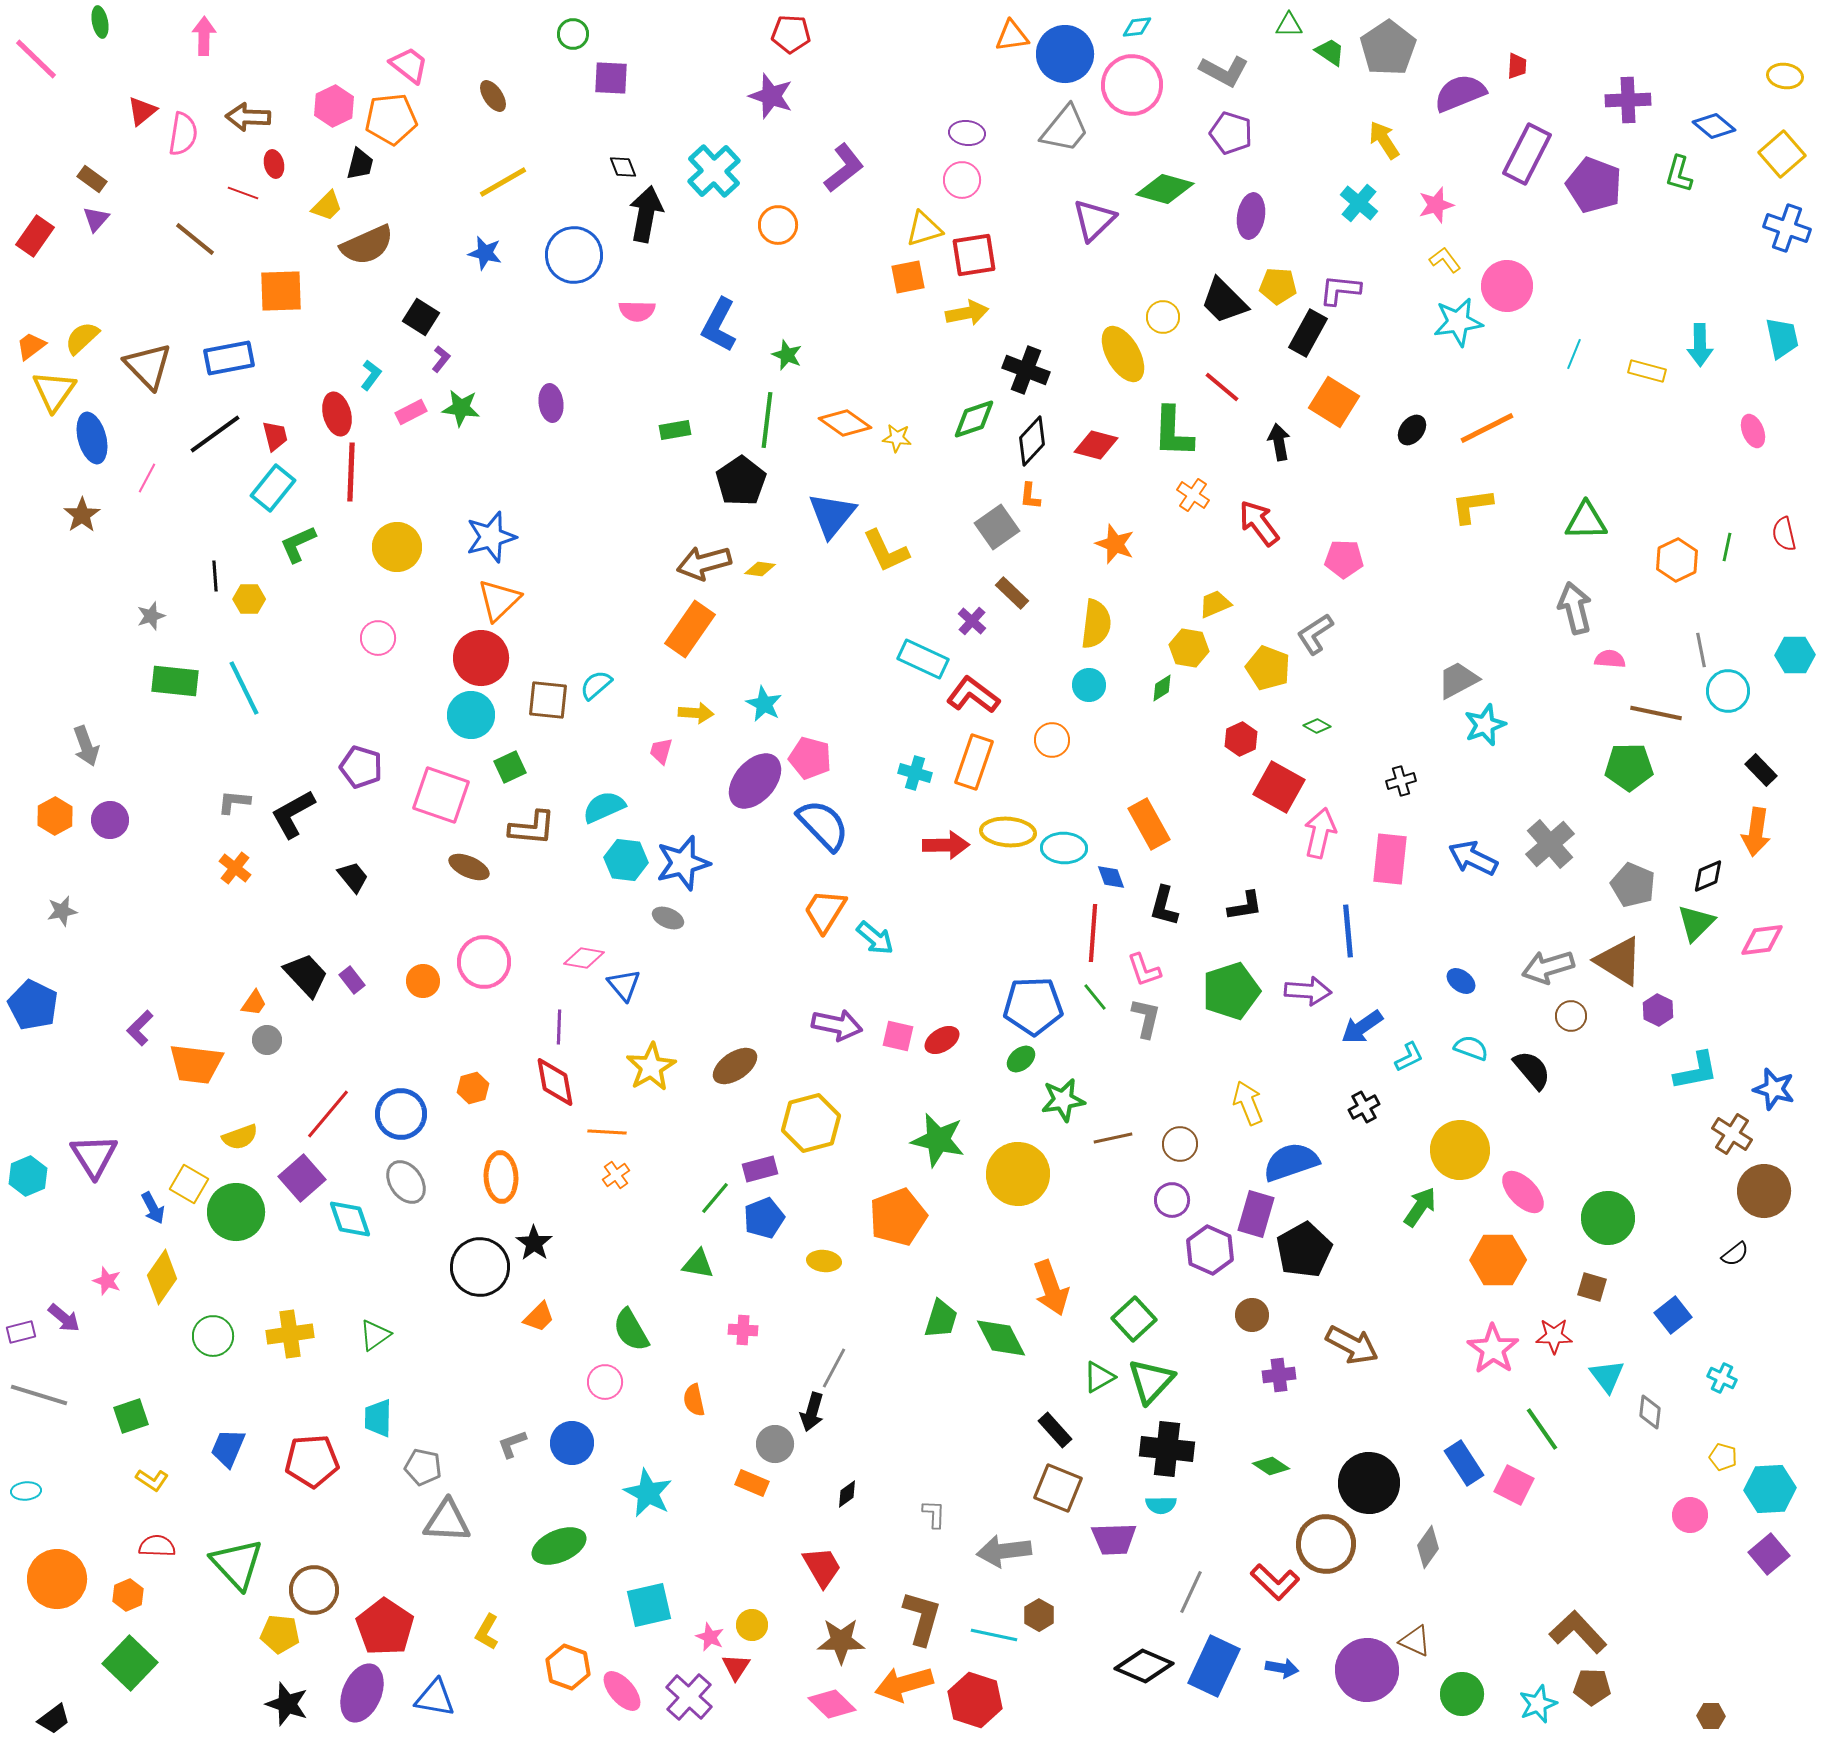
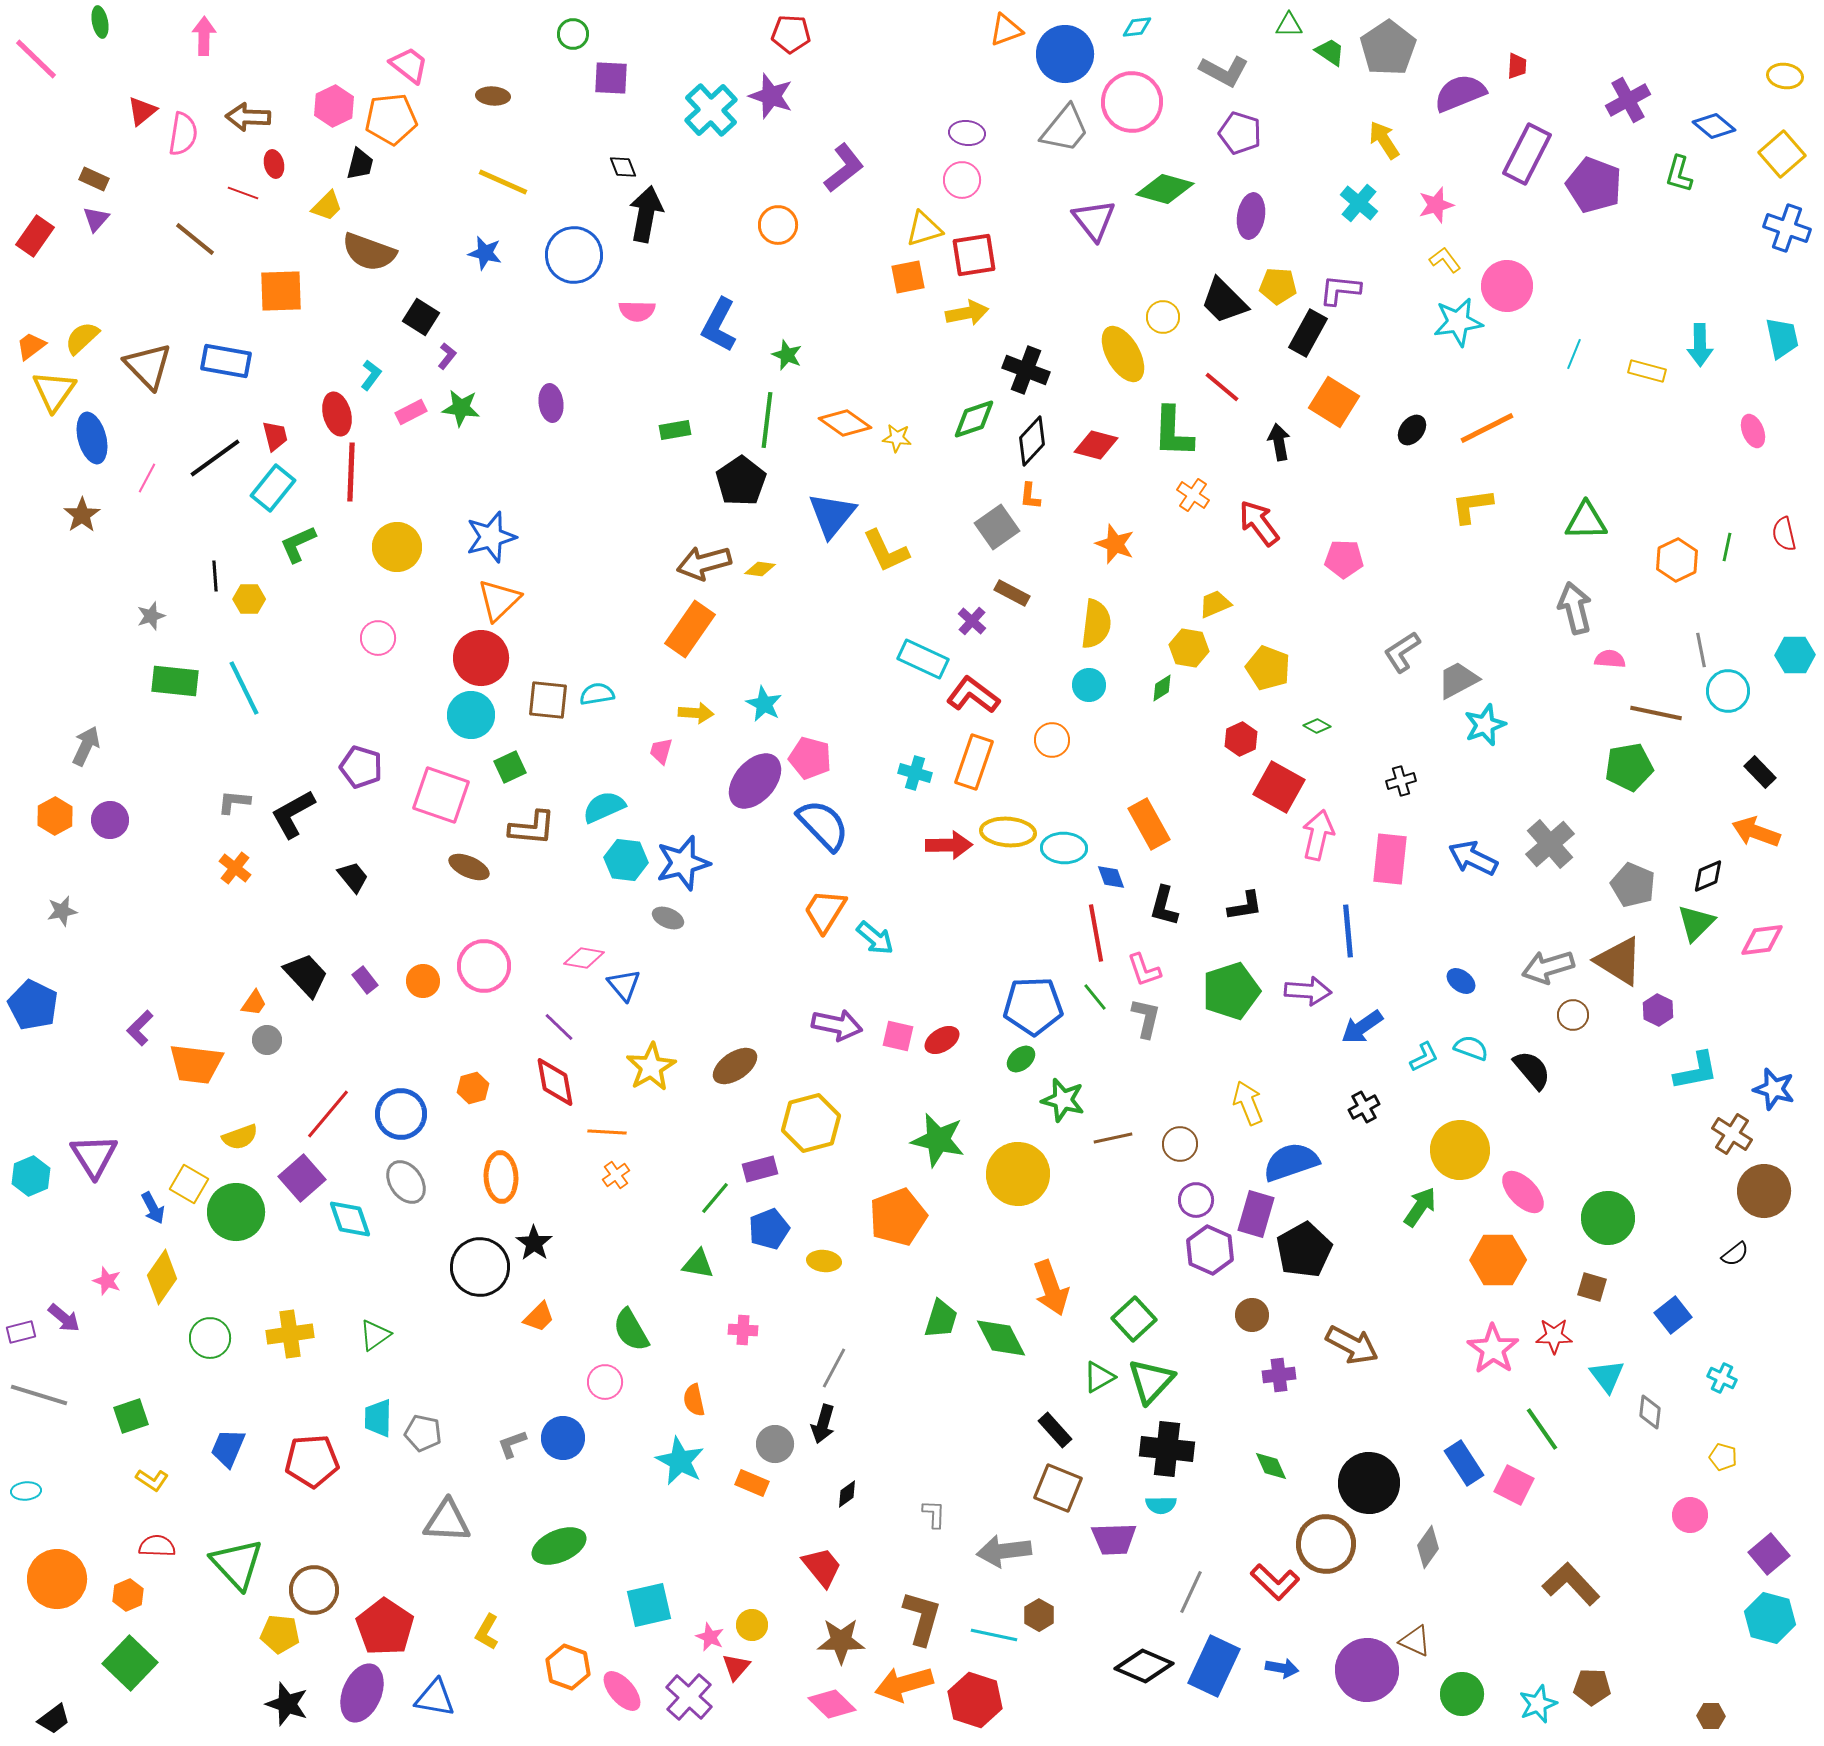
orange triangle at (1012, 36): moved 6 px left, 6 px up; rotated 12 degrees counterclockwise
pink circle at (1132, 85): moved 17 px down
brown ellipse at (493, 96): rotated 52 degrees counterclockwise
purple cross at (1628, 100): rotated 27 degrees counterclockwise
purple pentagon at (1231, 133): moved 9 px right
cyan cross at (714, 171): moved 3 px left, 61 px up
brown rectangle at (92, 179): moved 2 px right; rotated 12 degrees counterclockwise
yellow line at (503, 182): rotated 54 degrees clockwise
purple triangle at (1094, 220): rotated 24 degrees counterclockwise
brown semicircle at (367, 245): moved 2 px right, 7 px down; rotated 44 degrees clockwise
blue rectangle at (229, 358): moved 3 px left, 3 px down; rotated 21 degrees clockwise
purple L-shape at (441, 359): moved 6 px right, 3 px up
black line at (215, 434): moved 24 px down
brown rectangle at (1012, 593): rotated 16 degrees counterclockwise
gray L-shape at (1315, 634): moved 87 px right, 18 px down
cyan semicircle at (596, 685): moved 1 px right, 9 px down; rotated 32 degrees clockwise
gray arrow at (86, 746): rotated 135 degrees counterclockwise
green pentagon at (1629, 767): rotated 9 degrees counterclockwise
black rectangle at (1761, 770): moved 1 px left, 2 px down
orange arrow at (1756, 832): rotated 102 degrees clockwise
pink arrow at (1320, 833): moved 2 px left, 2 px down
red arrow at (946, 845): moved 3 px right
red line at (1093, 933): moved 3 px right; rotated 14 degrees counterclockwise
pink circle at (484, 962): moved 4 px down
purple rectangle at (352, 980): moved 13 px right
brown circle at (1571, 1016): moved 2 px right, 1 px up
purple line at (559, 1027): rotated 48 degrees counterclockwise
cyan L-shape at (1409, 1057): moved 15 px right
green star at (1063, 1100): rotated 24 degrees clockwise
cyan hexagon at (28, 1176): moved 3 px right
purple circle at (1172, 1200): moved 24 px right
blue pentagon at (764, 1218): moved 5 px right, 11 px down
green circle at (213, 1336): moved 3 px left, 2 px down
black arrow at (812, 1412): moved 11 px right, 12 px down
blue circle at (572, 1443): moved 9 px left, 5 px up
green diamond at (1271, 1466): rotated 33 degrees clockwise
gray pentagon at (423, 1467): moved 34 px up
cyan hexagon at (1770, 1489): moved 129 px down; rotated 18 degrees clockwise
cyan star at (648, 1493): moved 32 px right, 32 px up
red trapezoid at (822, 1567): rotated 9 degrees counterclockwise
brown L-shape at (1578, 1632): moved 7 px left, 48 px up
red triangle at (736, 1667): rotated 8 degrees clockwise
